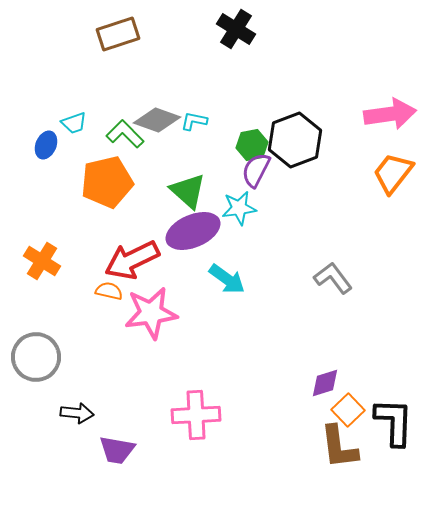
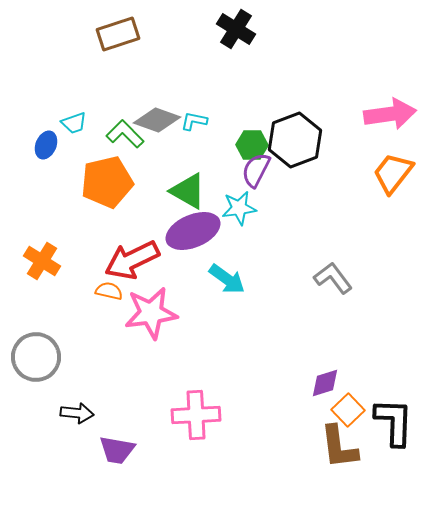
green hexagon: rotated 12 degrees clockwise
green triangle: rotated 12 degrees counterclockwise
